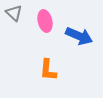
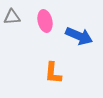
gray triangle: moved 2 px left, 4 px down; rotated 48 degrees counterclockwise
orange L-shape: moved 5 px right, 3 px down
